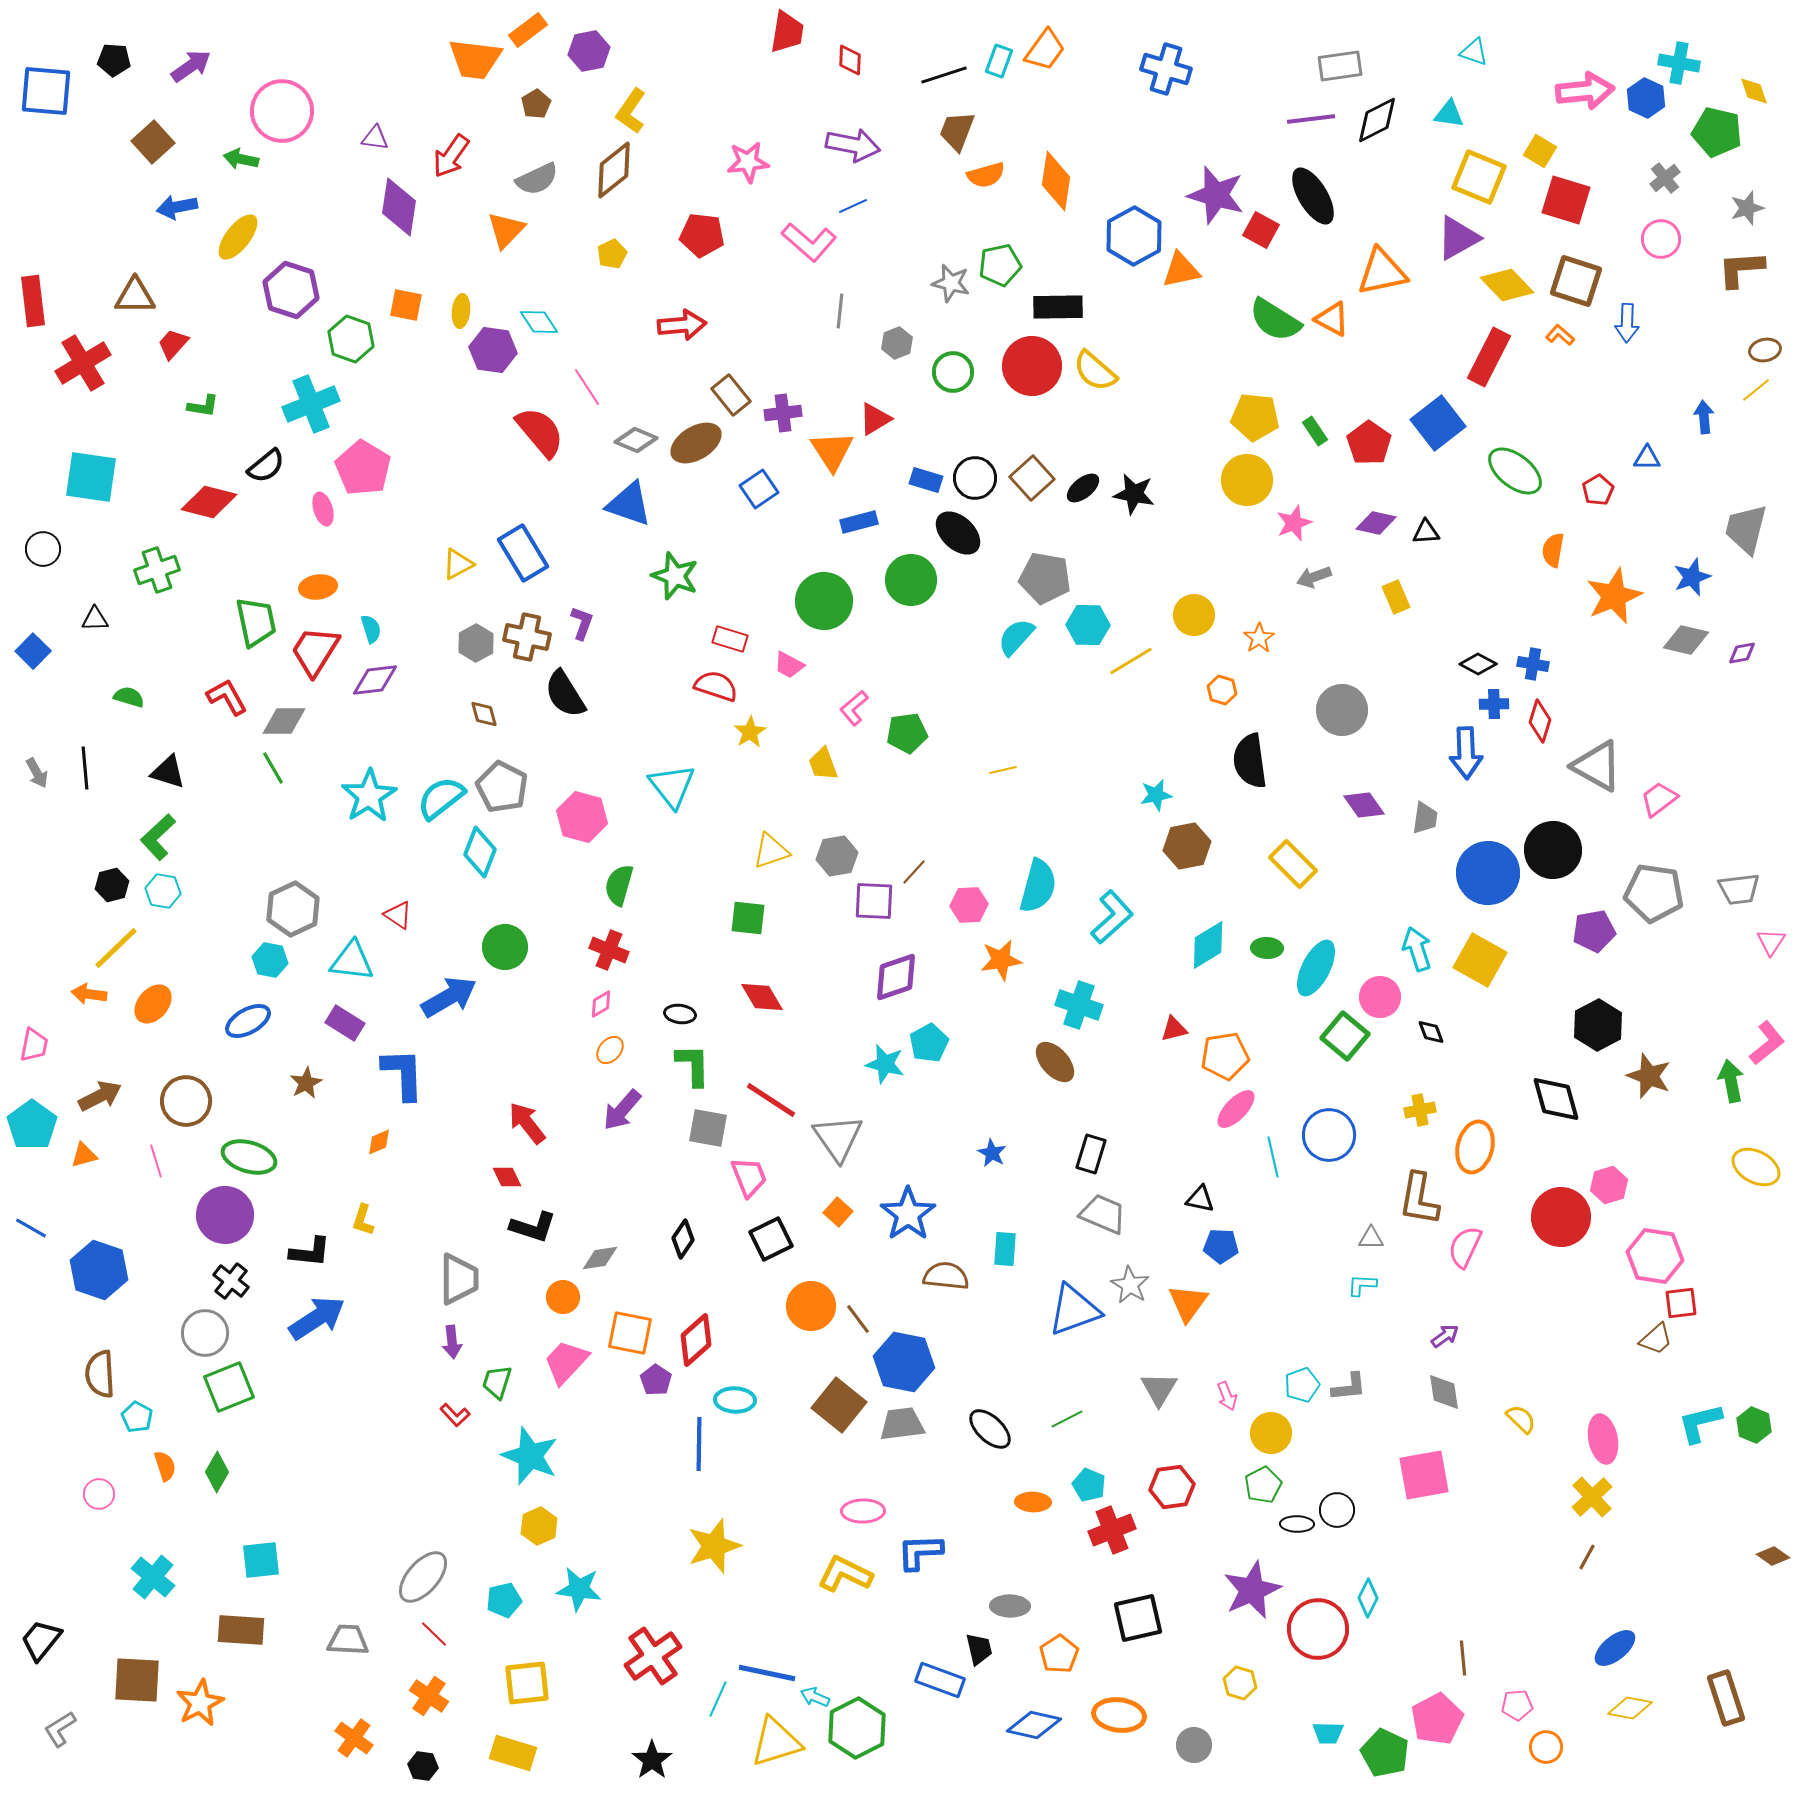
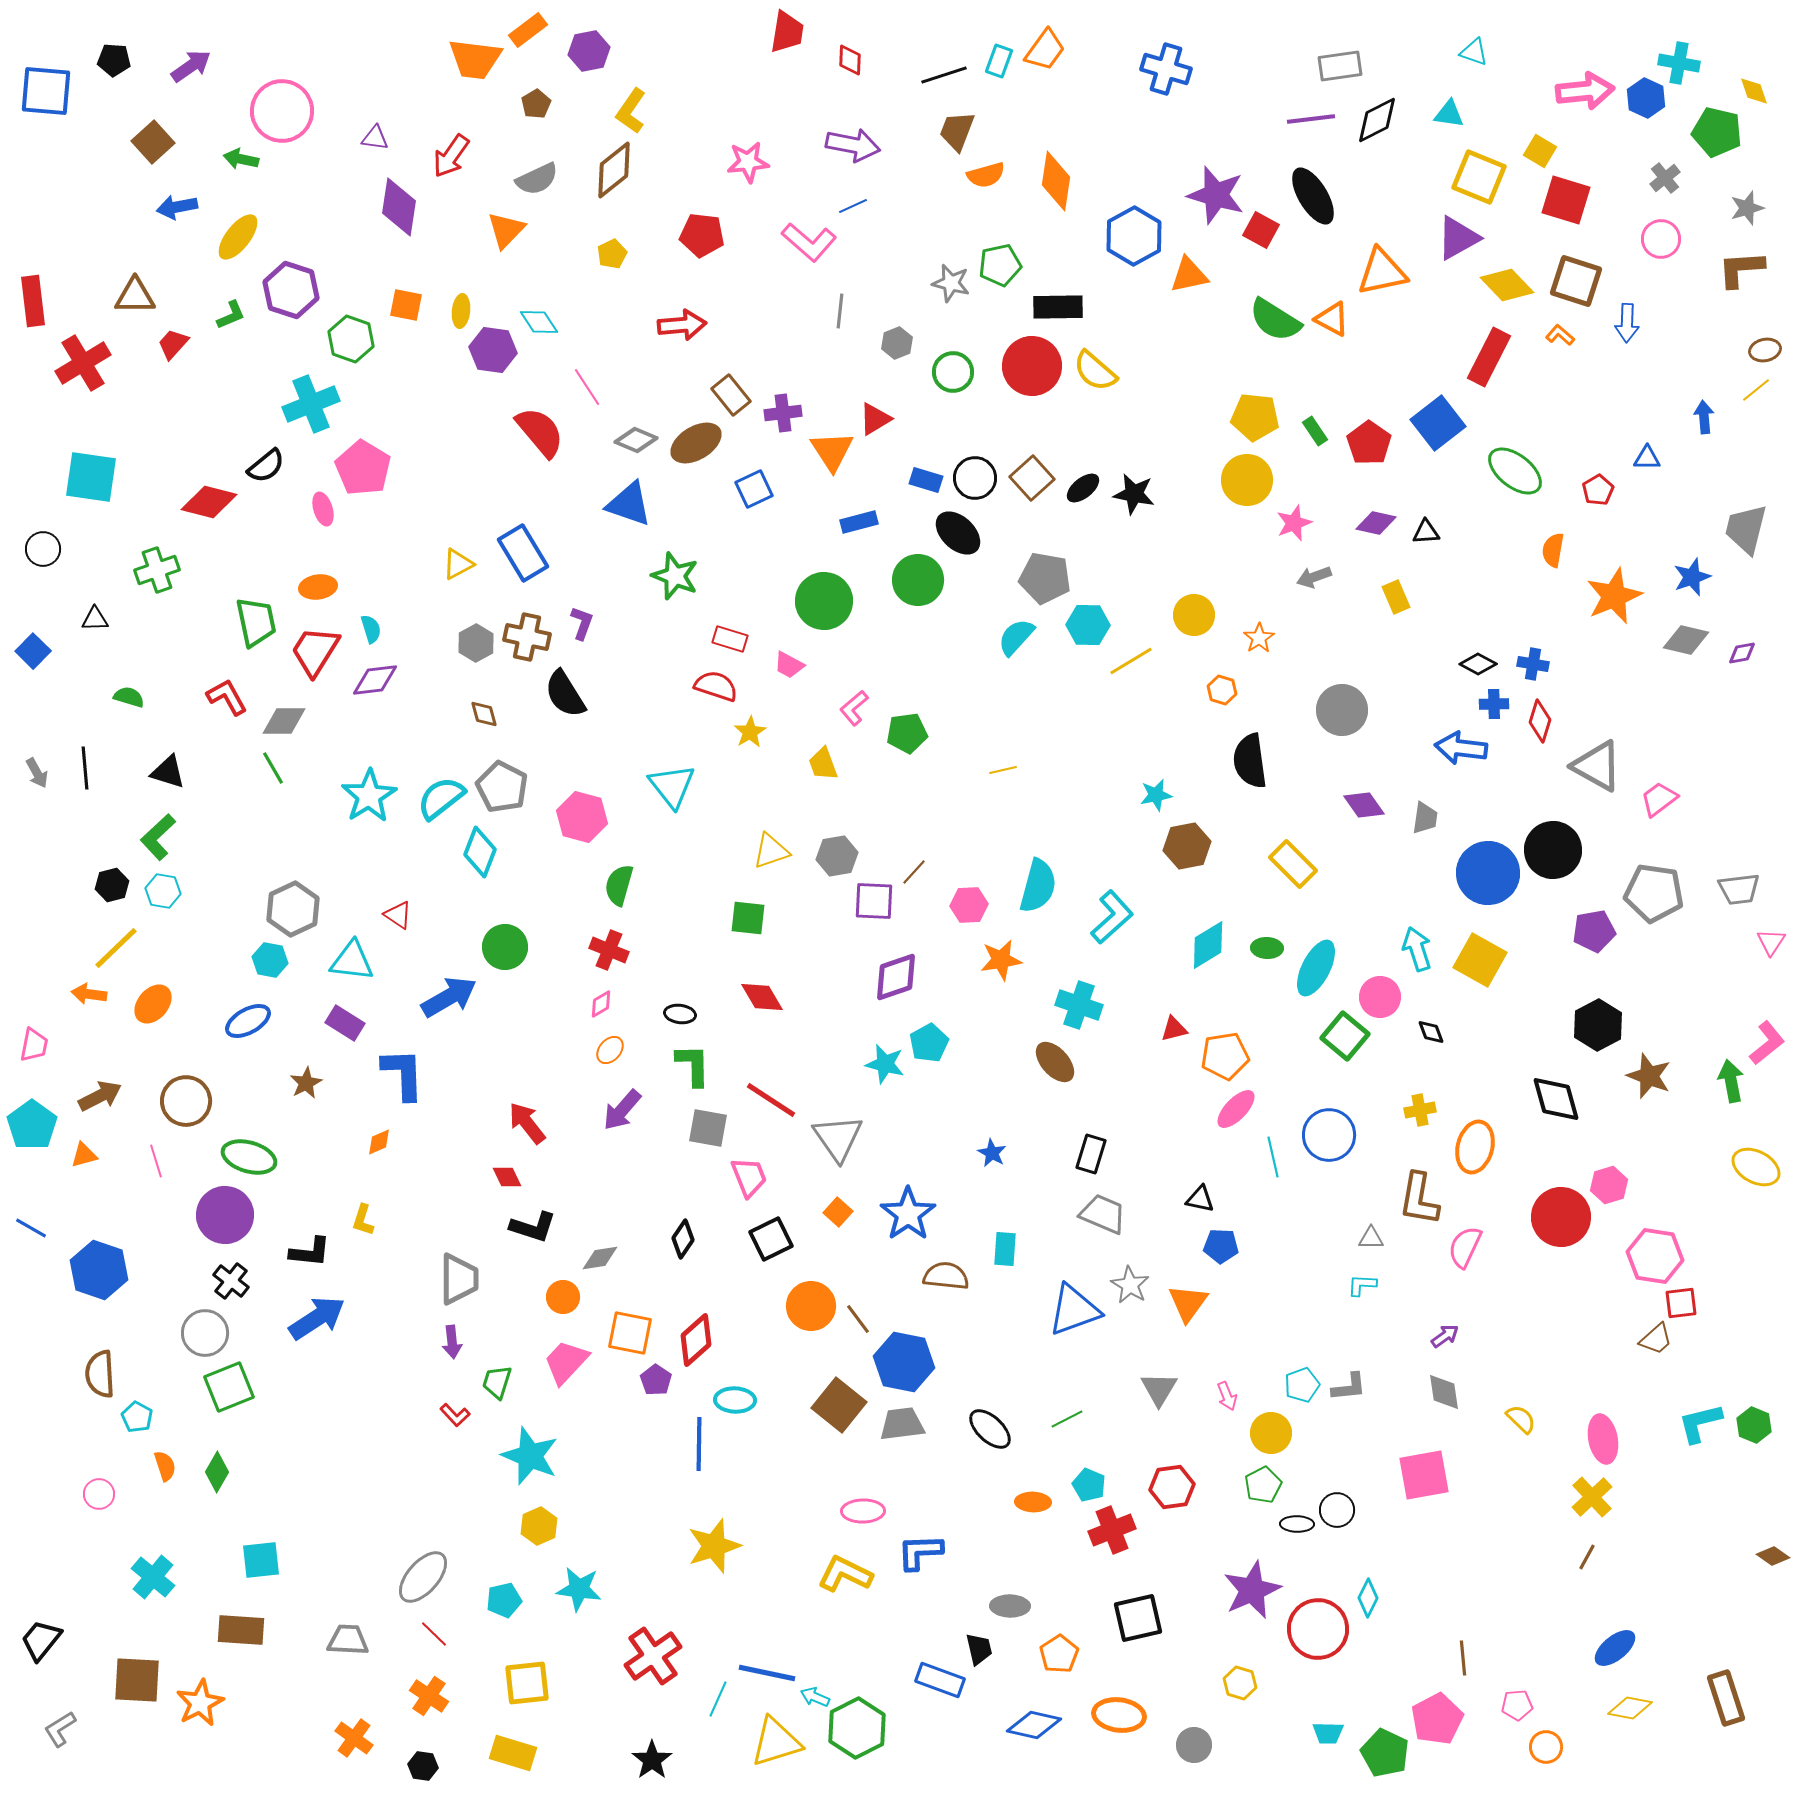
orange triangle at (1181, 270): moved 8 px right, 5 px down
green L-shape at (203, 406): moved 28 px right, 91 px up; rotated 32 degrees counterclockwise
blue square at (759, 489): moved 5 px left; rotated 9 degrees clockwise
green circle at (911, 580): moved 7 px right
blue arrow at (1466, 753): moved 5 px left, 5 px up; rotated 99 degrees clockwise
